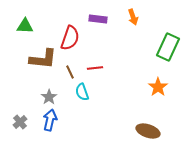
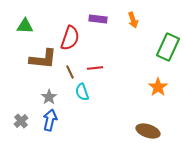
orange arrow: moved 3 px down
gray cross: moved 1 px right, 1 px up
